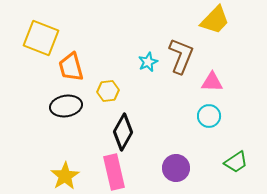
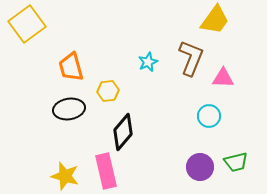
yellow trapezoid: rotated 8 degrees counterclockwise
yellow square: moved 14 px left, 14 px up; rotated 33 degrees clockwise
brown L-shape: moved 10 px right, 2 px down
pink triangle: moved 11 px right, 4 px up
black ellipse: moved 3 px right, 3 px down
black diamond: rotated 12 degrees clockwise
green trapezoid: rotated 20 degrees clockwise
purple circle: moved 24 px right, 1 px up
pink rectangle: moved 8 px left, 1 px up
yellow star: rotated 24 degrees counterclockwise
